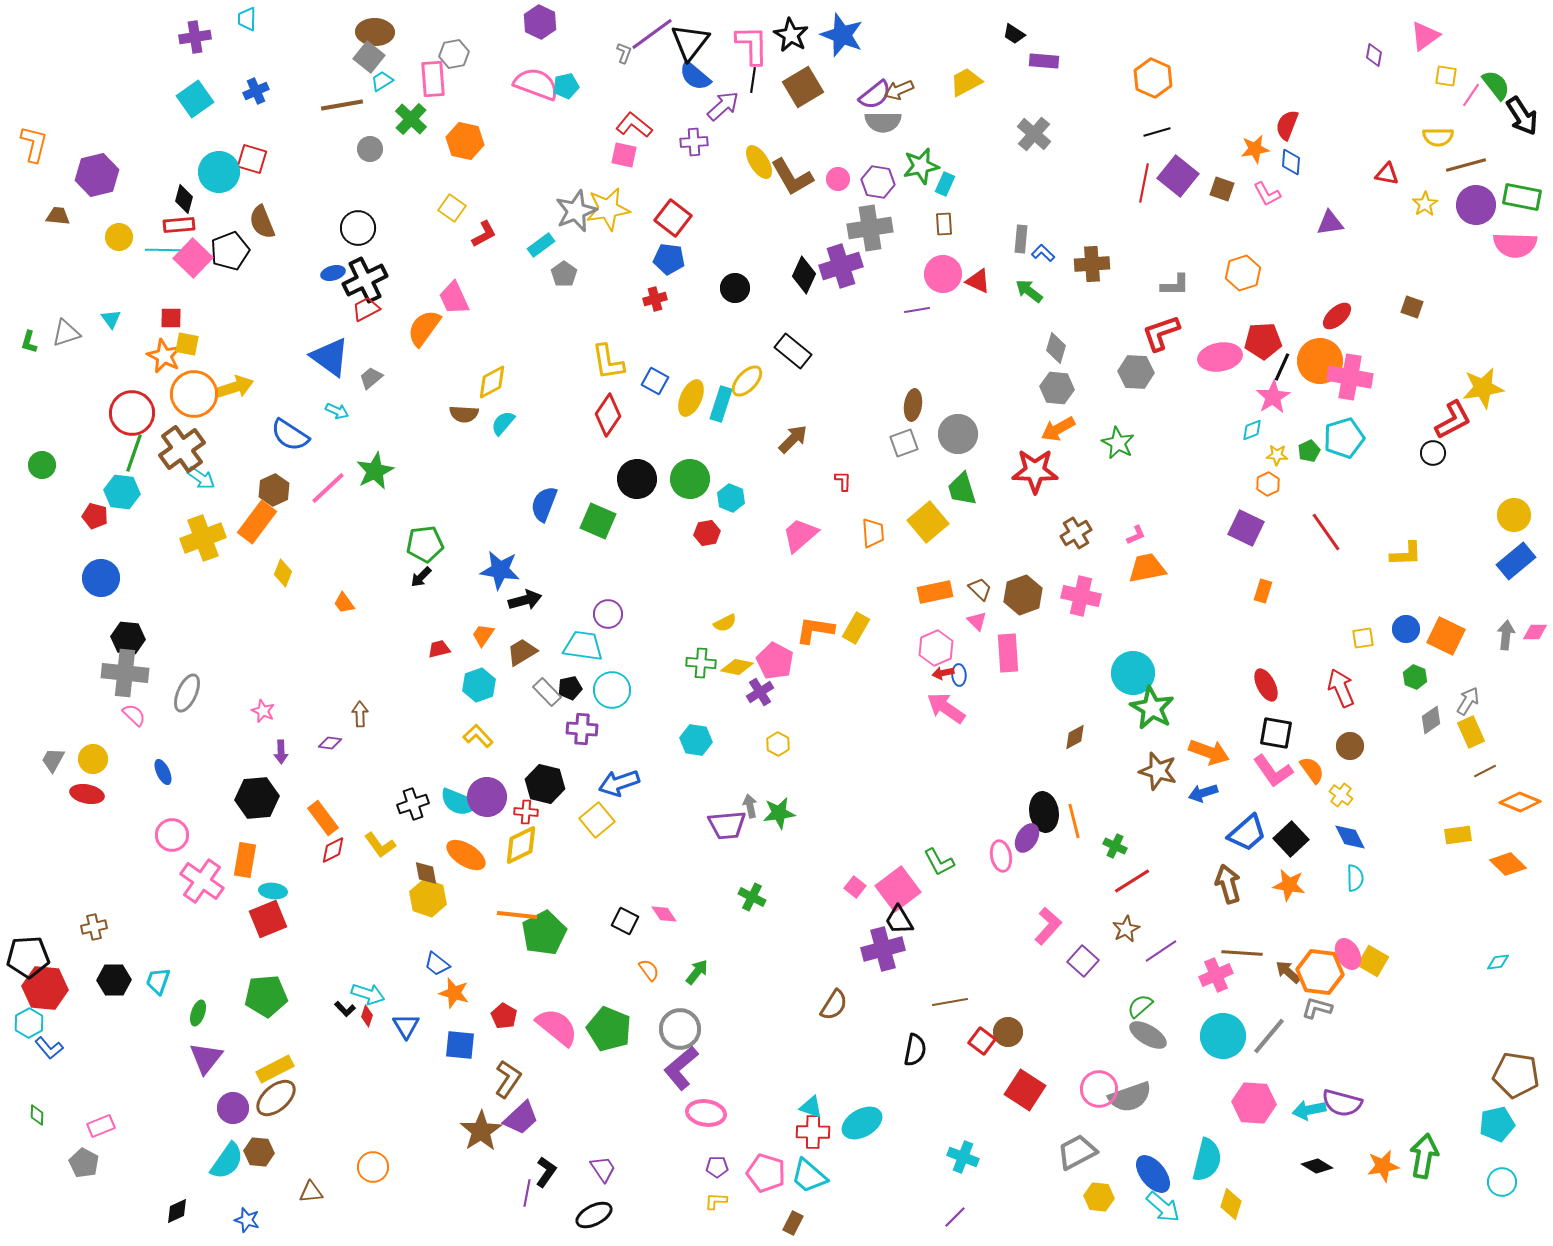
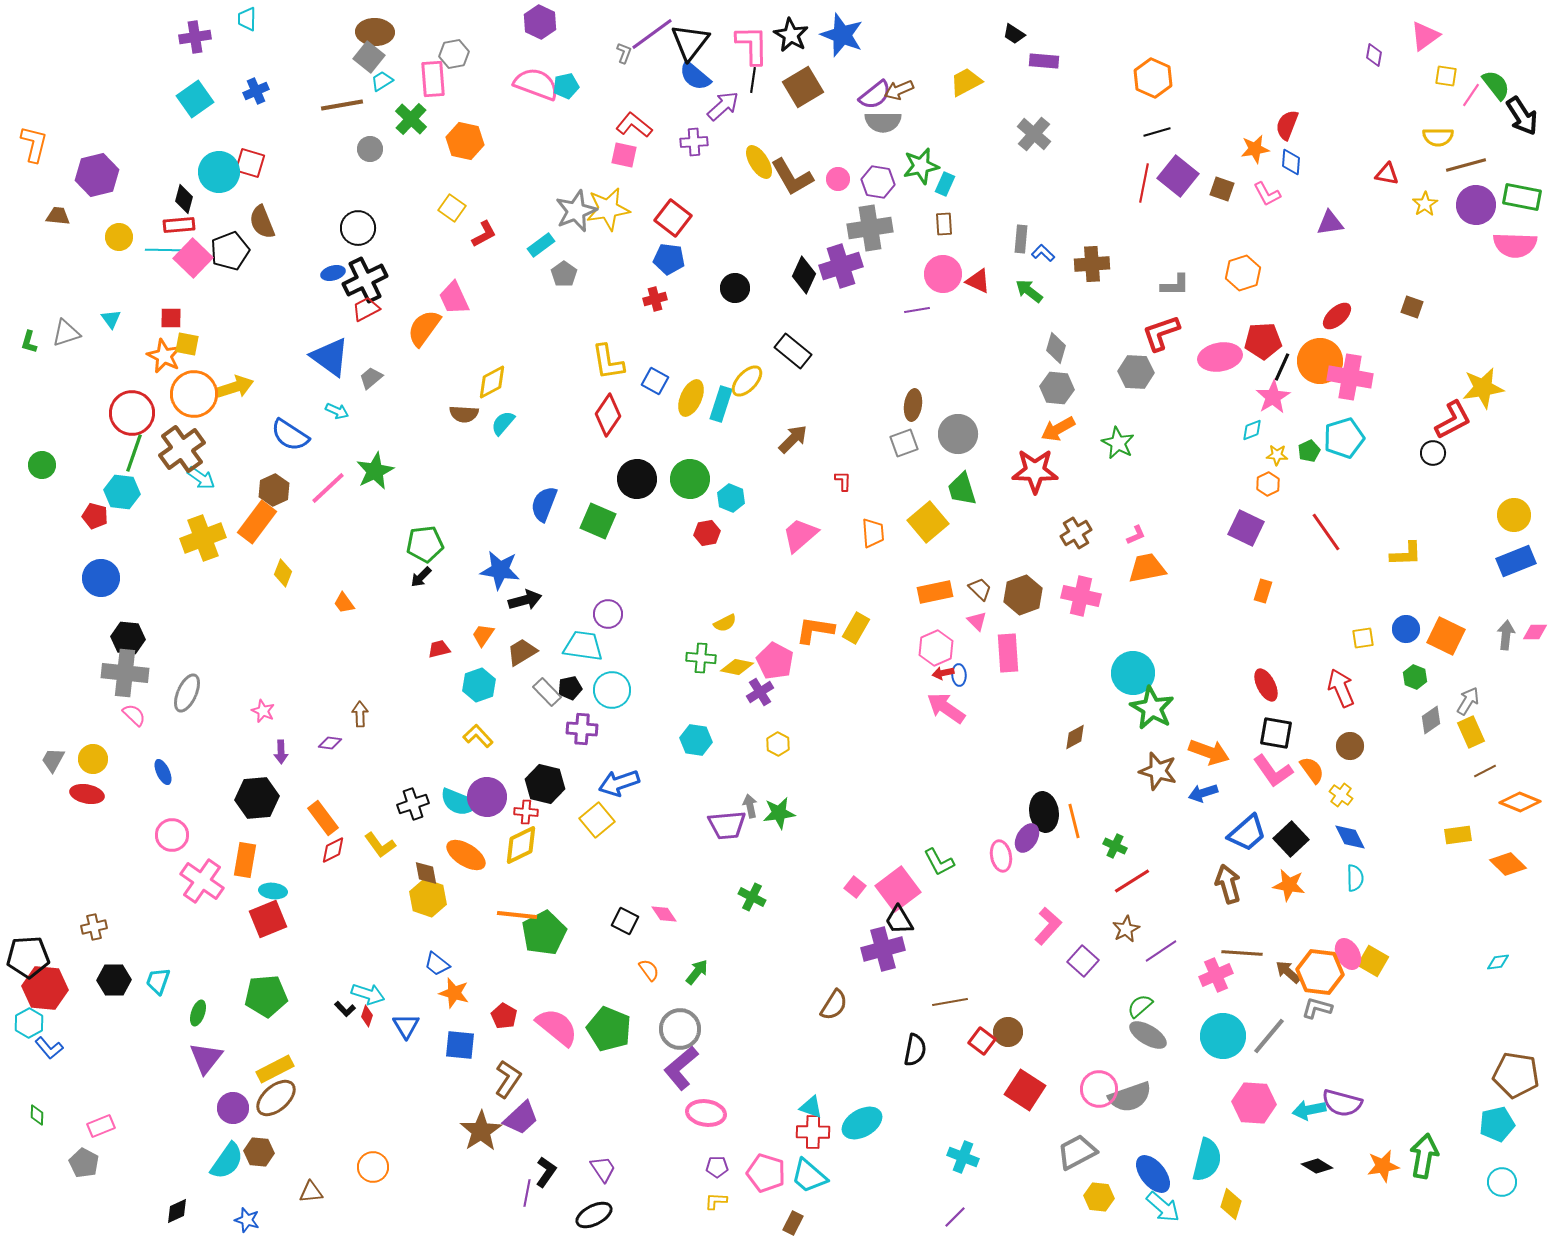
red square at (252, 159): moved 2 px left, 4 px down
blue rectangle at (1516, 561): rotated 18 degrees clockwise
green cross at (701, 663): moved 5 px up
